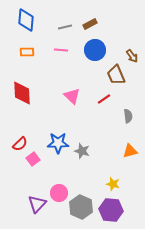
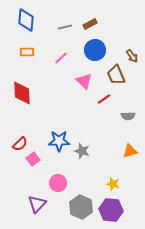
pink line: moved 8 px down; rotated 48 degrees counterclockwise
pink triangle: moved 12 px right, 15 px up
gray semicircle: rotated 96 degrees clockwise
blue star: moved 1 px right, 2 px up
pink circle: moved 1 px left, 10 px up
